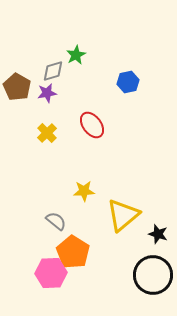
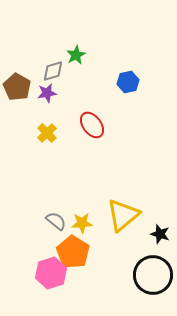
yellow star: moved 2 px left, 32 px down
black star: moved 2 px right
pink hexagon: rotated 16 degrees counterclockwise
